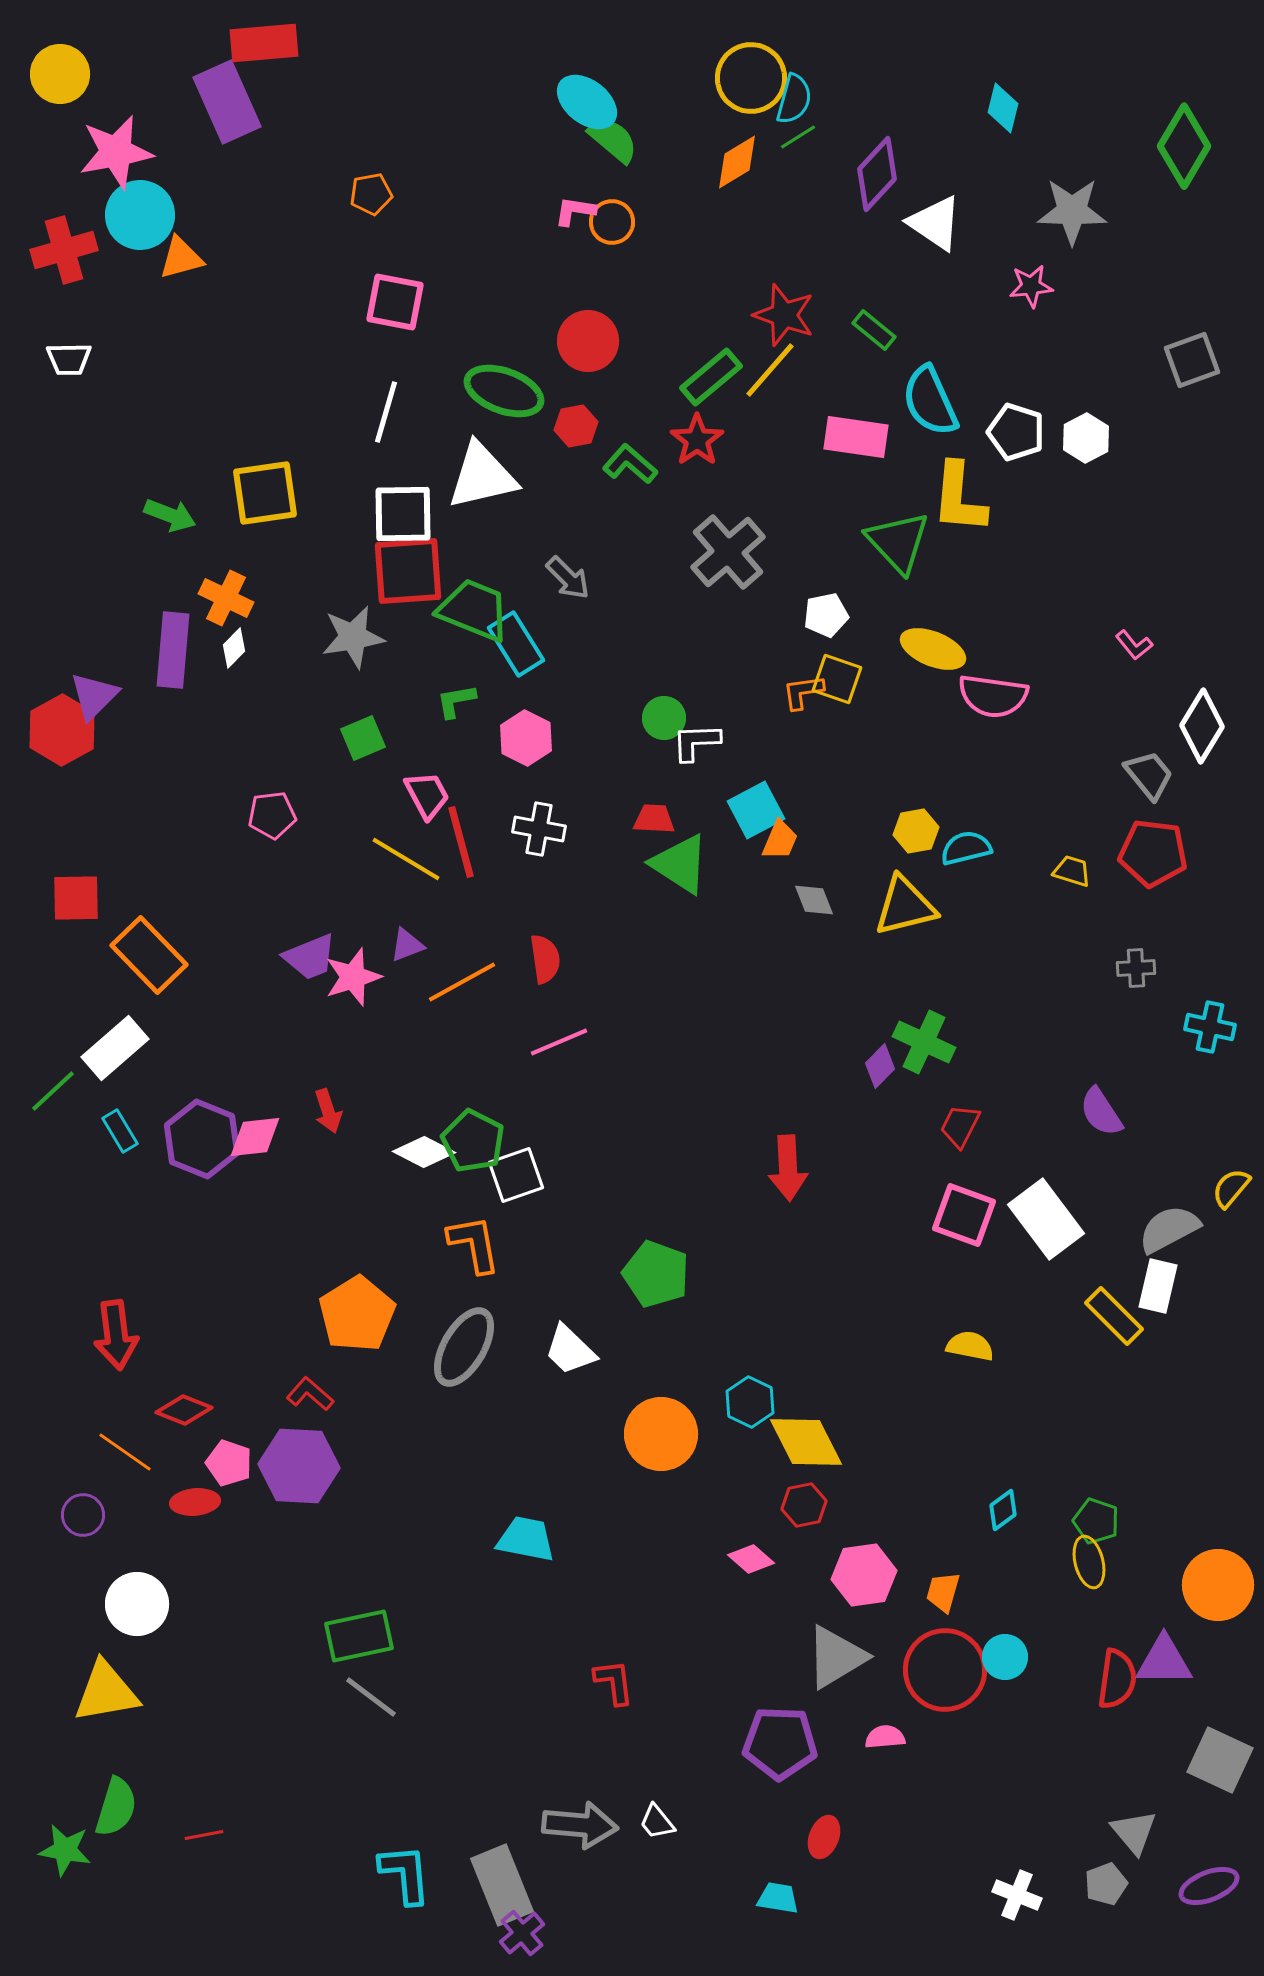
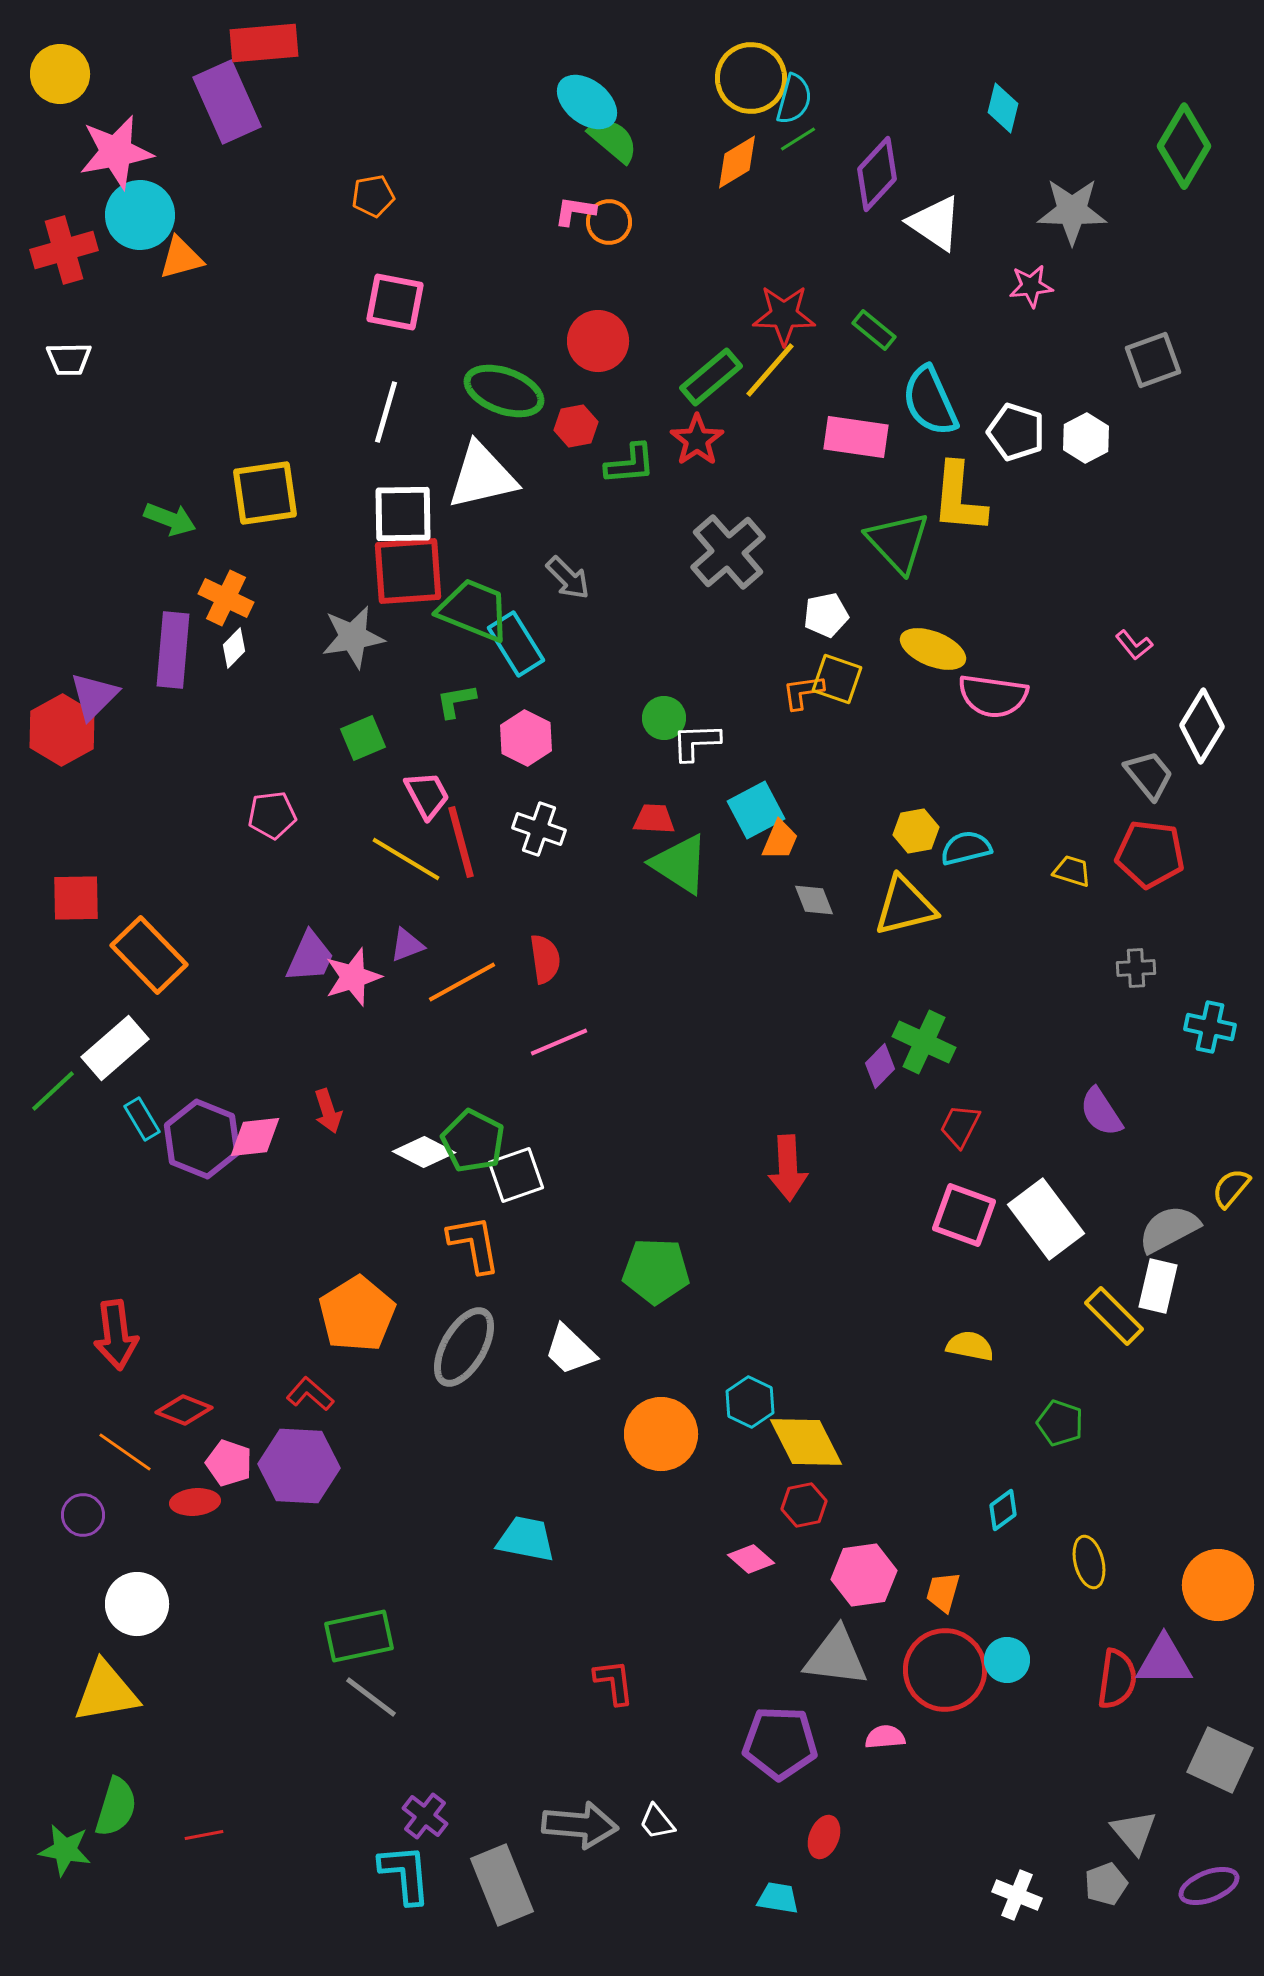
green line at (798, 137): moved 2 px down
orange pentagon at (371, 194): moved 2 px right, 2 px down
orange circle at (612, 222): moved 3 px left
red star at (784, 315): rotated 18 degrees counterclockwise
red circle at (588, 341): moved 10 px right
gray square at (1192, 360): moved 39 px left
green L-shape at (630, 464): rotated 134 degrees clockwise
green arrow at (170, 515): moved 4 px down
white cross at (539, 829): rotated 9 degrees clockwise
red pentagon at (1153, 853): moved 3 px left, 1 px down
purple trapezoid at (310, 957): rotated 44 degrees counterclockwise
cyan rectangle at (120, 1131): moved 22 px right, 12 px up
green pentagon at (656, 1274): moved 3 px up; rotated 18 degrees counterclockwise
green pentagon at (1096, 1521): moved 36 px left, 98 px up
gray triangle at (836, 1657): rotated 38 degrees clockwise
cyan circle at (1005, 1657): moved 2 px right, 3 px down
purple cross at (522, 1933): moved 97 px left, 117 px up; rotated 12 degrees counterclockwise
